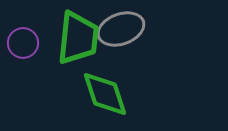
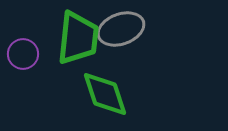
purple circle: moved 11 px down
